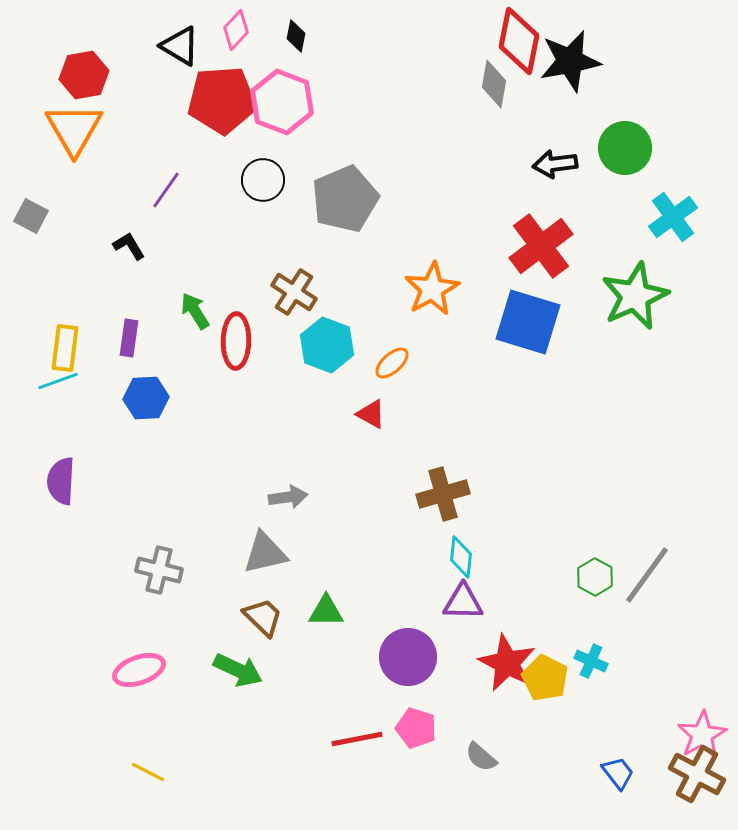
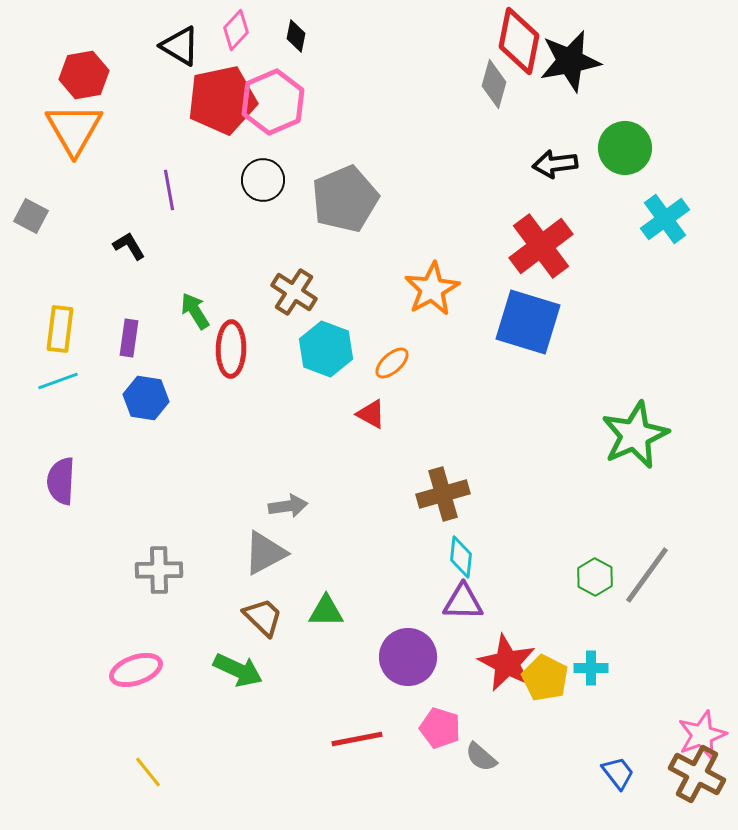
gray diamond at (494, 84): rotated 6 degrees clockwise
red pentagon at (222, 100): rotated 8 degrees counterclockwise
pink hexagon at (282, 102): moved 9 px left; rotated 16 degrees clockwise
purple line at (166, 190): moved 3 px right; rotated 45 degrees counterclockwise
cyan cross at (673, 217): moved 8 px left, 2 px down
green star at (635, 296): moved 139 px down
red ellipse at (236, 341): moved 5 px left, 8 px down
cyan hexagon at (327, 345): moved 1 px left, 4 px down
yellow rectangle at (65, 348): moved 5 px left, 19 px up
blue hexagon at (146, 398): rotated 12 degrees clockwise
gray arrow at (288, 497): moved 9 px down
gray triangle at (265, 553): rotated 15 degrees counterclockwise
gray cross at (159, 570): rotated 15 degrees counterclockwise
cyan cross at (591, 661): moved 7 px down; rotated 24 degrees counterclockwise
pink ellipse at (139, 670): moved 3 px left
pink pentagon at (416, 728): moved 24 px right
pink star at (702, 735): rotated 9 degrees clockwise
yellow line at (148, 772): rotated 24 degrees clockwise
